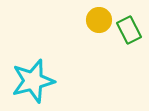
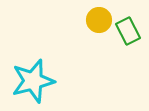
green rectangle: moved 1 px left, 1 px down
